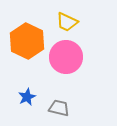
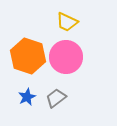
orange hexagon: moved 1 px right, 15 px down; rotated 8 degrees counterclockwise
gray trapezoid: moved 3 px left, 10 px up; rotated 50 degrees counterclockwise
